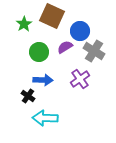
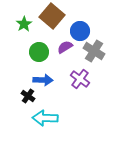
brown square: rotated 15 degrees clockwise
purple cross: rotated 18 degrees counterclockwise
